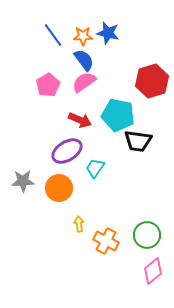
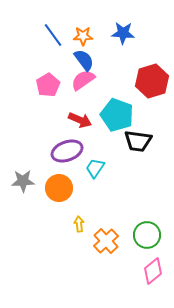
blue star: moved 15 px right; rotated 10 degrees counterclockwise
pink semicircle: moved 1 px left, 2 px up
cyan pentagon: moved 1 px left; rotated 8 degrees clockwise
purple ellipse: rotated 12 degrees clockwise
orange cross: rotated 20 degrees clockwise
